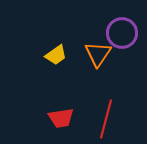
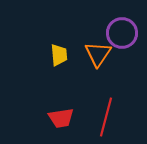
yellow trapezoid: moved 3 px right; rotated 60 degrees counterclockwise
red line: moved 2 px up
